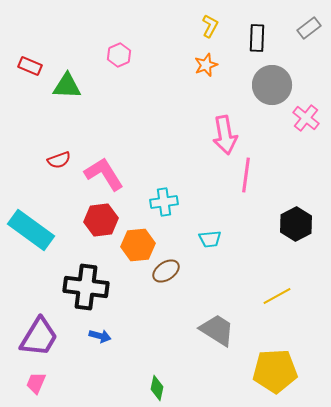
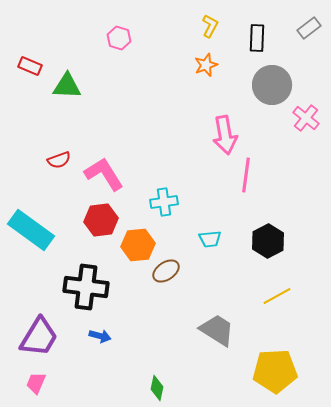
pink hexagon: moved 17 px up; rotated 20 degrees counterclockwise
black hexagon: moved 28 px left, 17 px down
